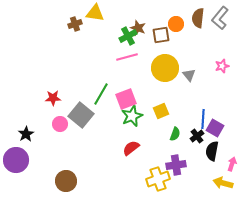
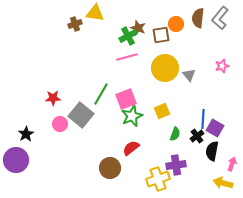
yellow square: moved 1 px right
brown circle: moved 44 px right, 13 px up
